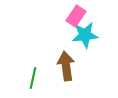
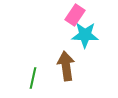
pink rectangle: moved 1 px left, 1 px up
cyan star: rotated 8 degrees clockwise
